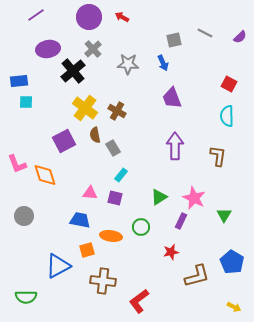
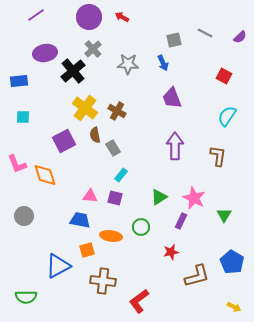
purple ellipse at (48, 49): moved 3 px left, 4 px down
red square at (229, 84): moved 5 px left, 8 px up
cyan square at (26, 102): moved 3 px left, 15 px down
cyan semicircle at (227, 116): rotated 35 degrees clockwise
pink triangle at (90, 193): moved 3 px down
